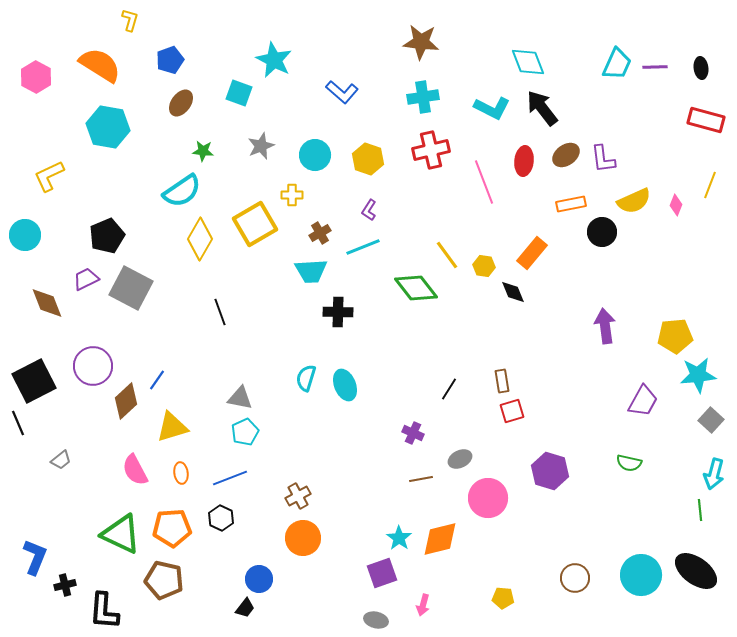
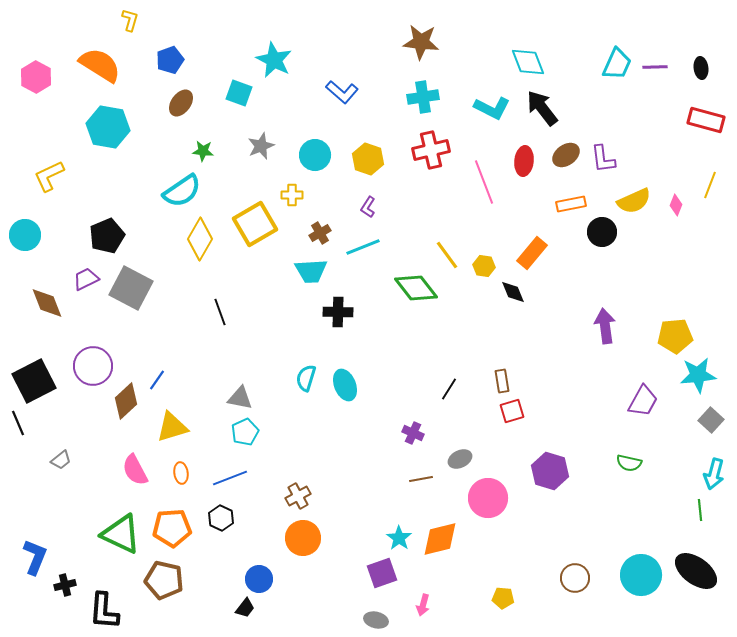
purple L-shape at (369, 210): moved 1 px left, 3 px up
